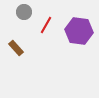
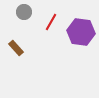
red line: moved 5 px right, 3 px up
purple hexagon: moved 2 px right, 1 px down
